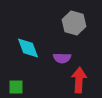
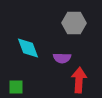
gray hexagon: rotated 15 degrees counterclockwise
